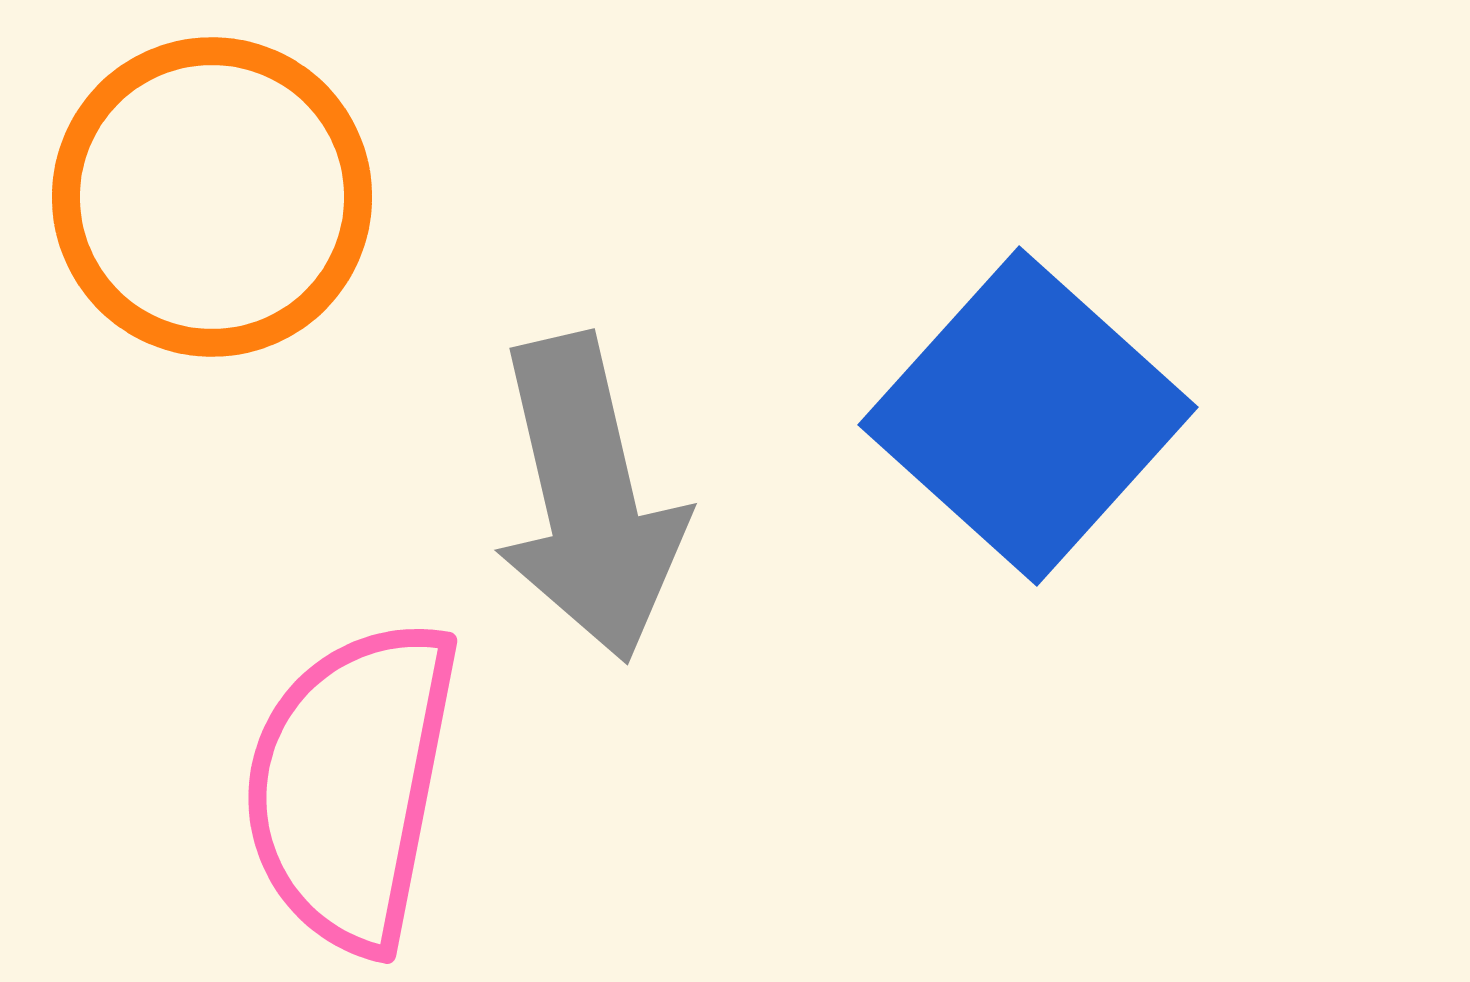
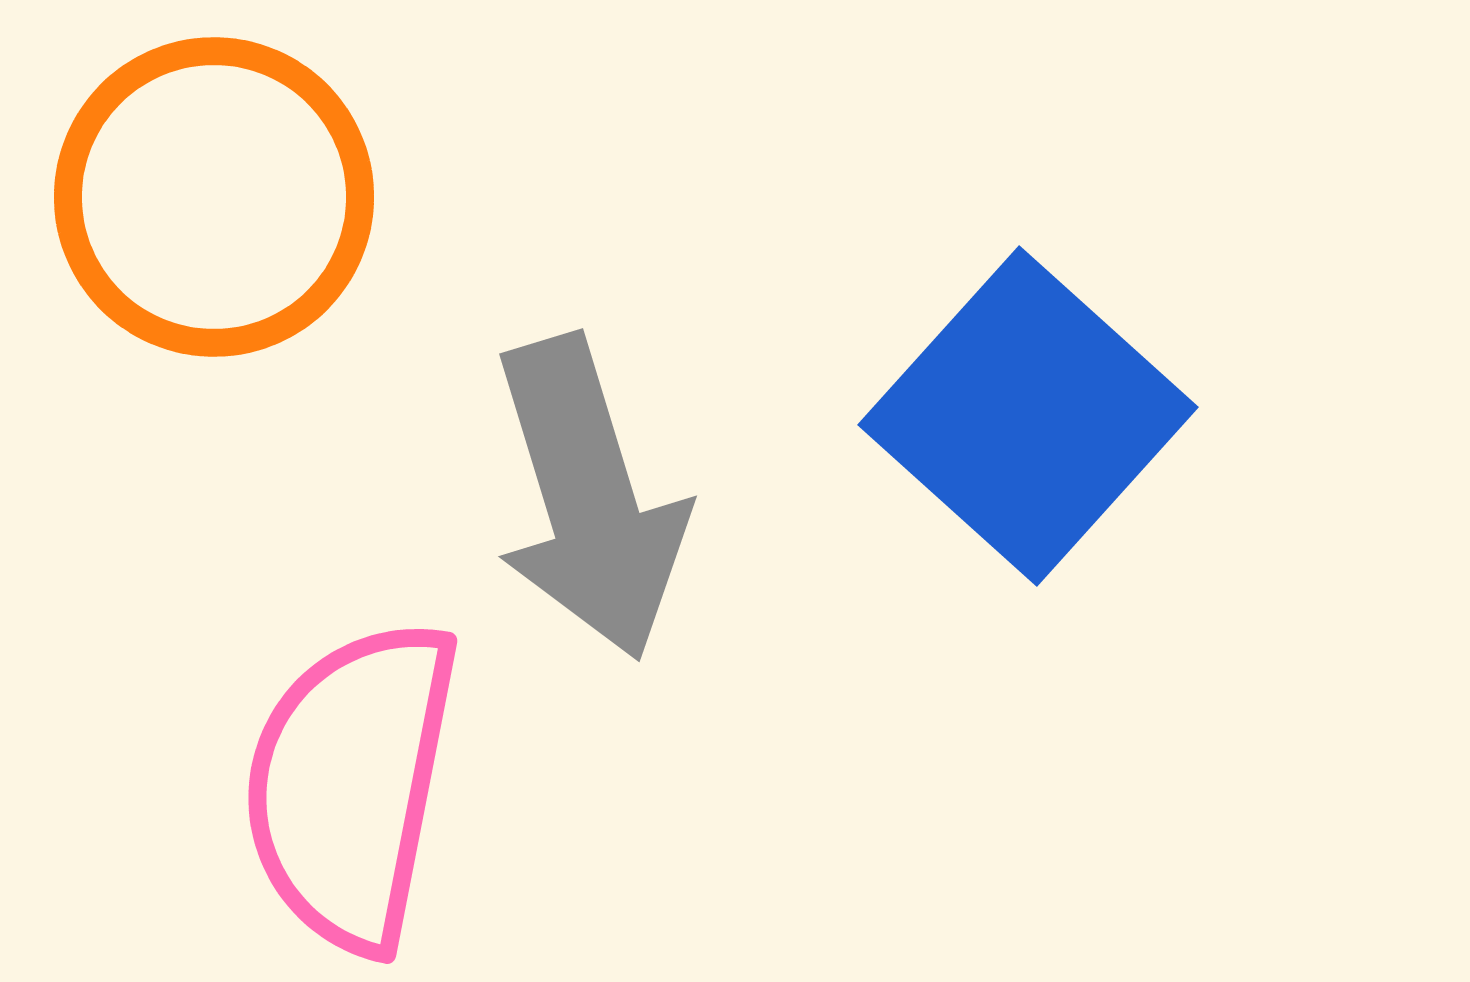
orange circle: moved 2 px right
gray arrow: rotated 4 degrees counterclockwise
